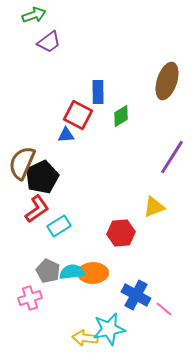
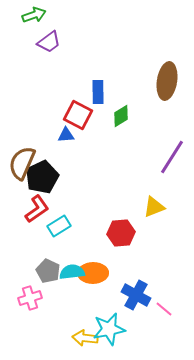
brown ellipse: rotated 9 degrees counterclockwise
